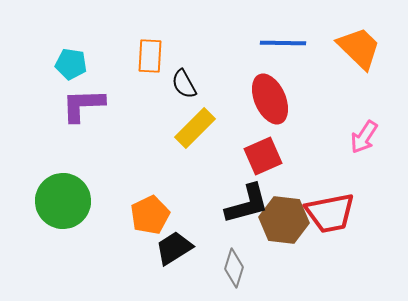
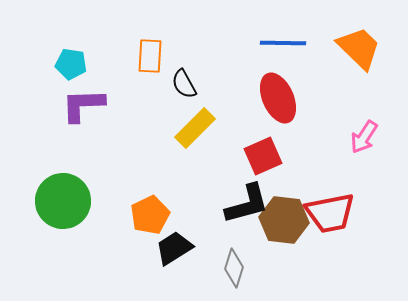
red ellipse: moved 8 px right, 1 px up
